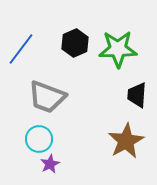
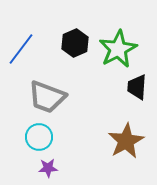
green star: rotated 27 degrees counterclockwise
black trapezoid: moved 8 px up
cyan circle: moved 2 px up
purple star: moved 2 px left, 4 px down; rotated 24 degrees clockwise
